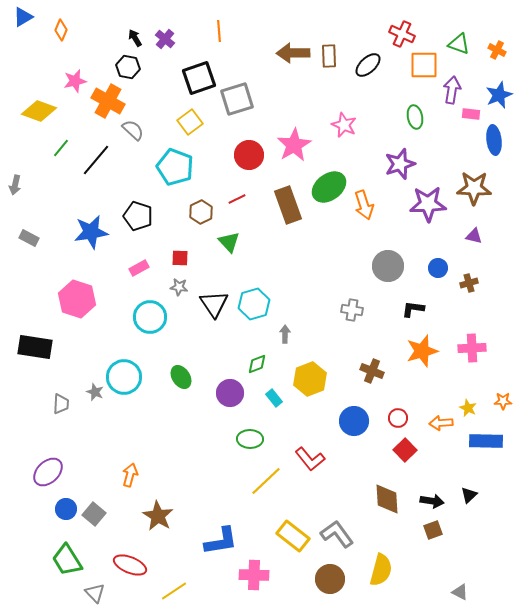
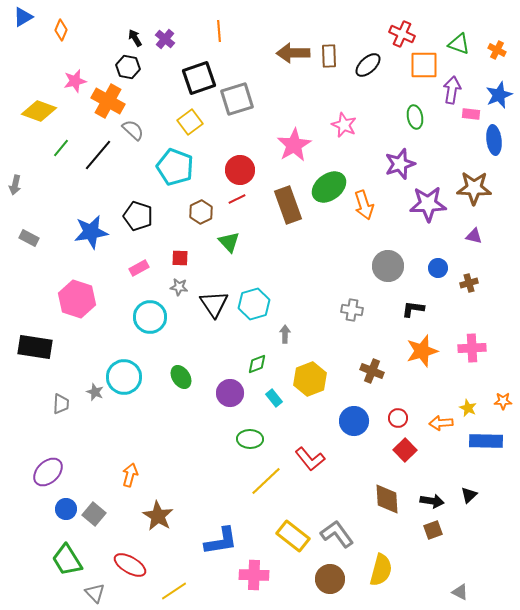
red circle at (249, 155): moved 9 px left, 15 px down
black line at (96, 160): moved 2 px right, 5 px up
red ellipse at (130, 565): rotated 8 degrees clockwise
